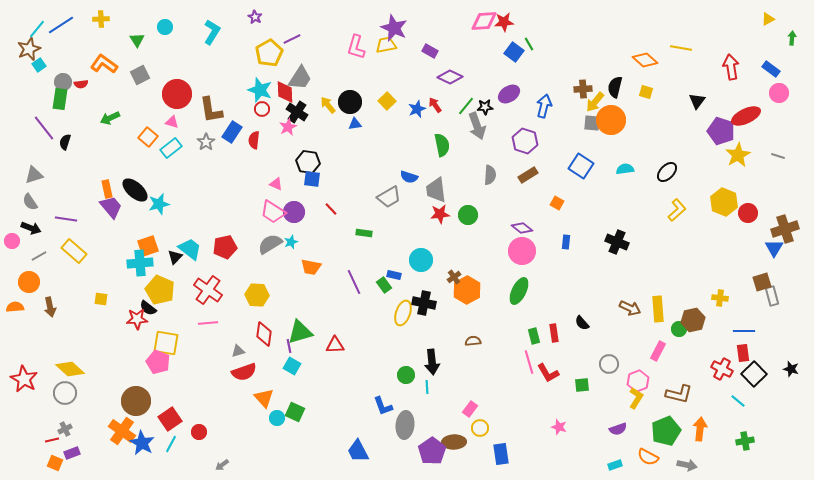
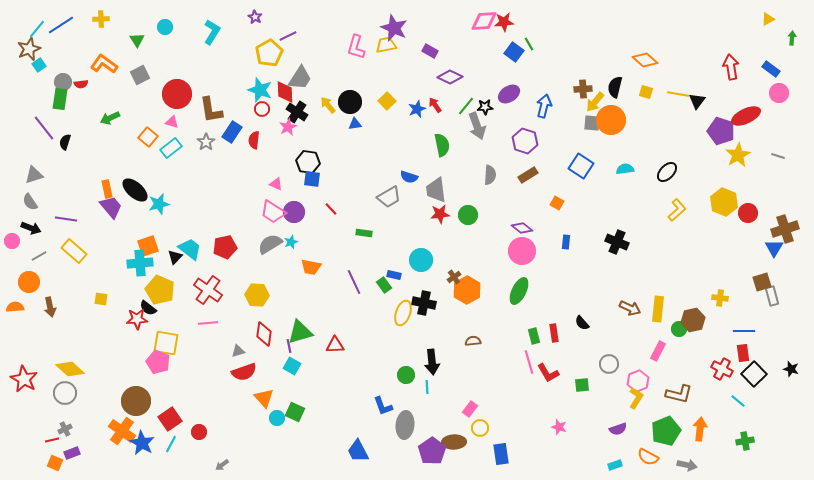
purple line at (292, 39): moved 4 px left, 3 px up
yellow line at (681, 48): moved 3 px left, 46 px down
yellow rectangle at (658, 309): rotated 10 degrees clockwise
